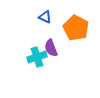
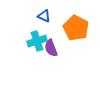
blue triangle: moved 1 px left, 1 px up
cyan cross: moved 16 px up
